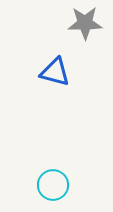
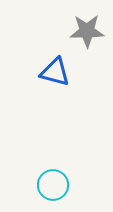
gray star: moved 2 px right, 8 px down
